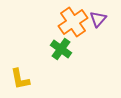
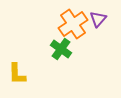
orange cross: moved 2 px down
yellow L-shape: moved 3 px left, 5 px up; rotated 10 degrees clockwise
